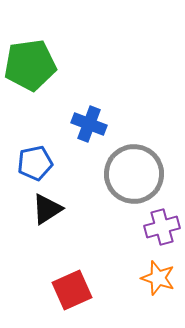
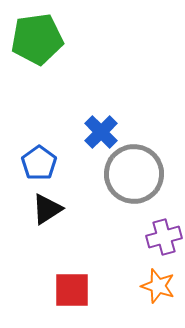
green pentagon: moved 7 px right, 26 px up
blue cross: moved 12 px right, 8 px down; rotated 24 degrees clockwise
blue pentagon: moved 4 px right; rotated 24 degrees counterclockwise
purple cross: moved 2 px right, 10 px down
orange star: moved 8 px down
red square: rotated 24 degrees clockwise
